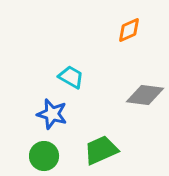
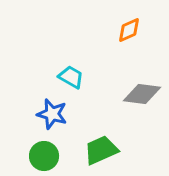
gray diamond: moved 3 px left, 1 px up
